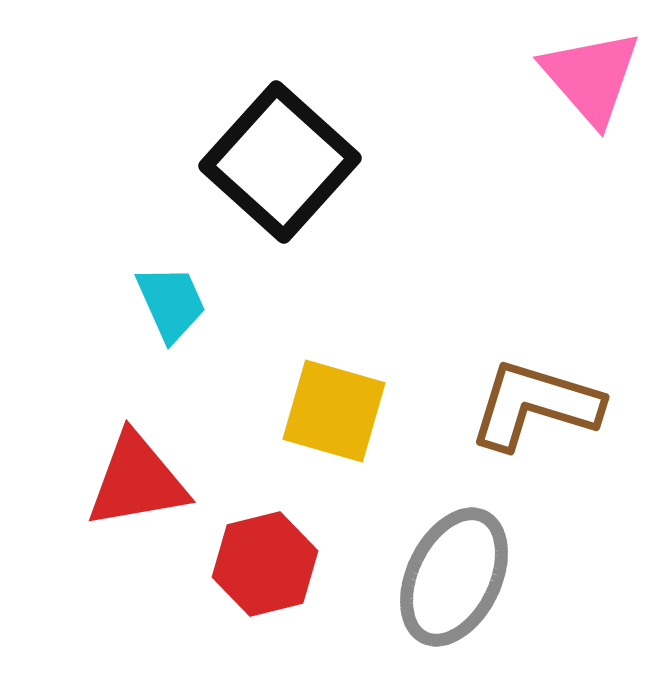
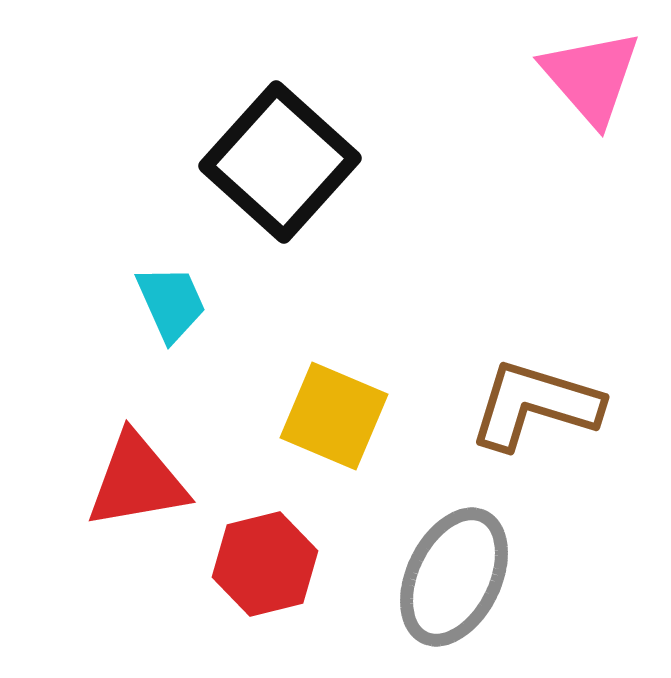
yellow square: moved 5 px down; rotated 7 degrees clockwise
